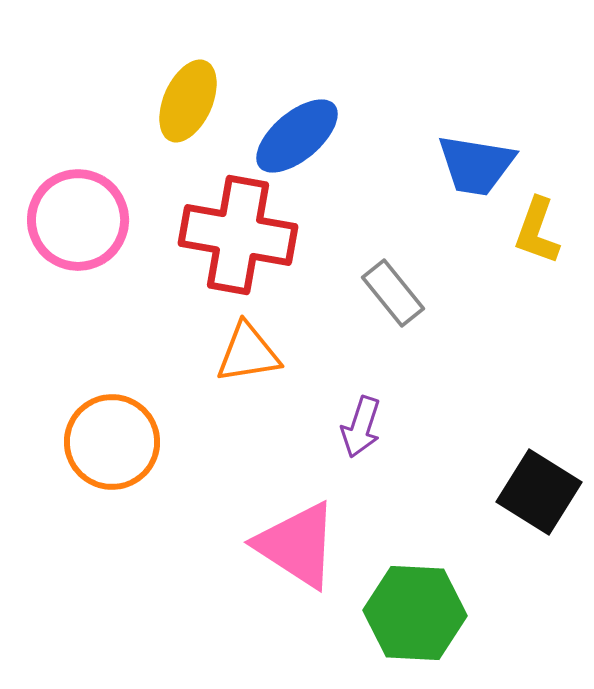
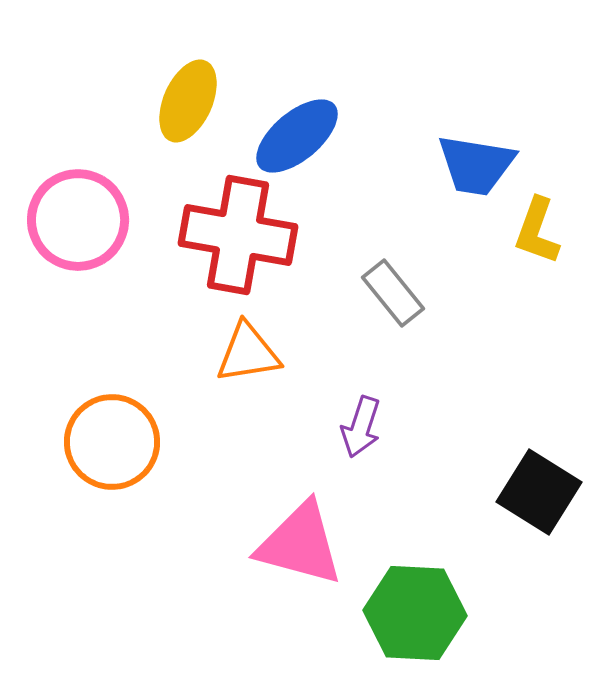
pink triangle: moved 3 px right, 1 px up; rotated 18 degrees counterclockwise
